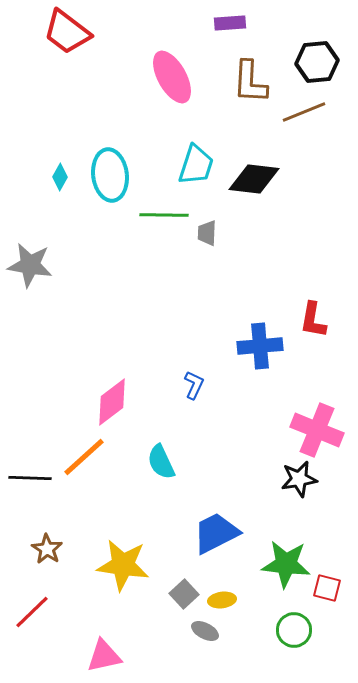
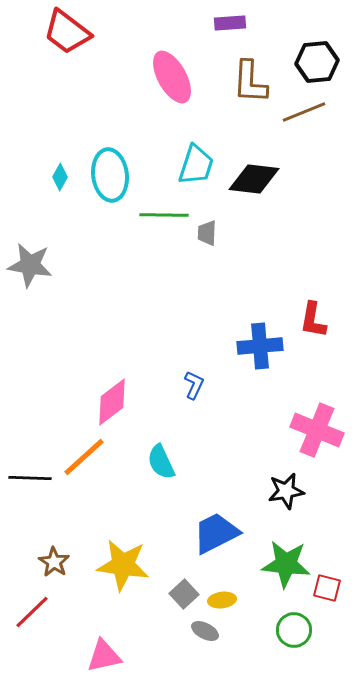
black star: moved 13 px left, 12 px down
brown star: moved 7 px right, 13 px down
